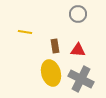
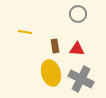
red triangle: moved 1 px left, 1 px up
